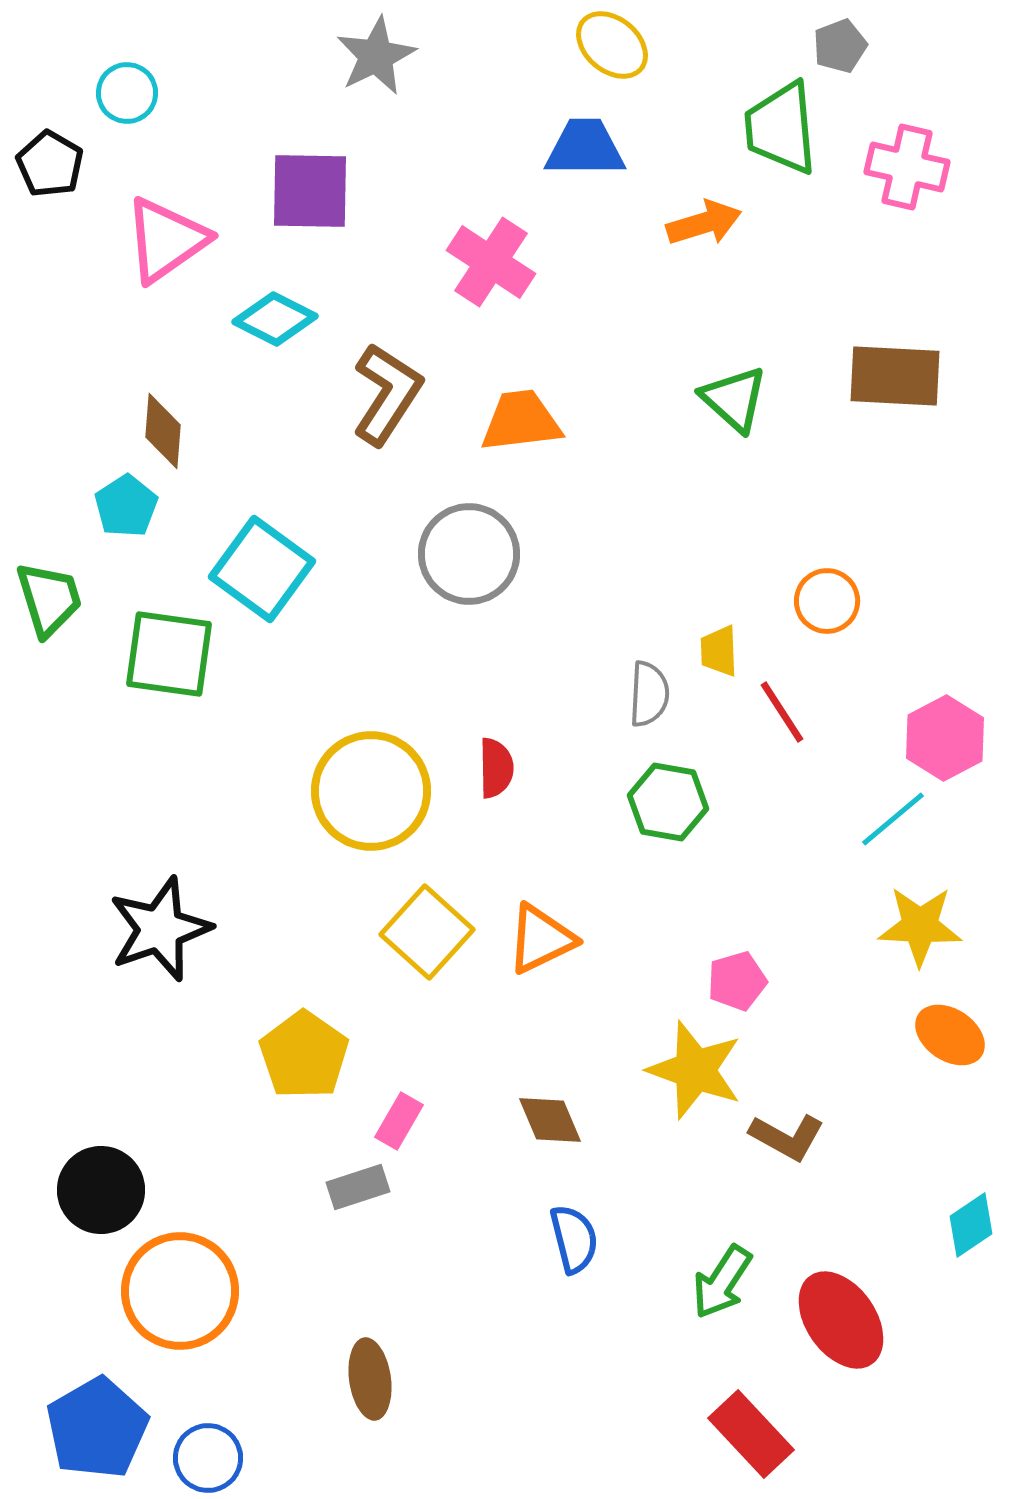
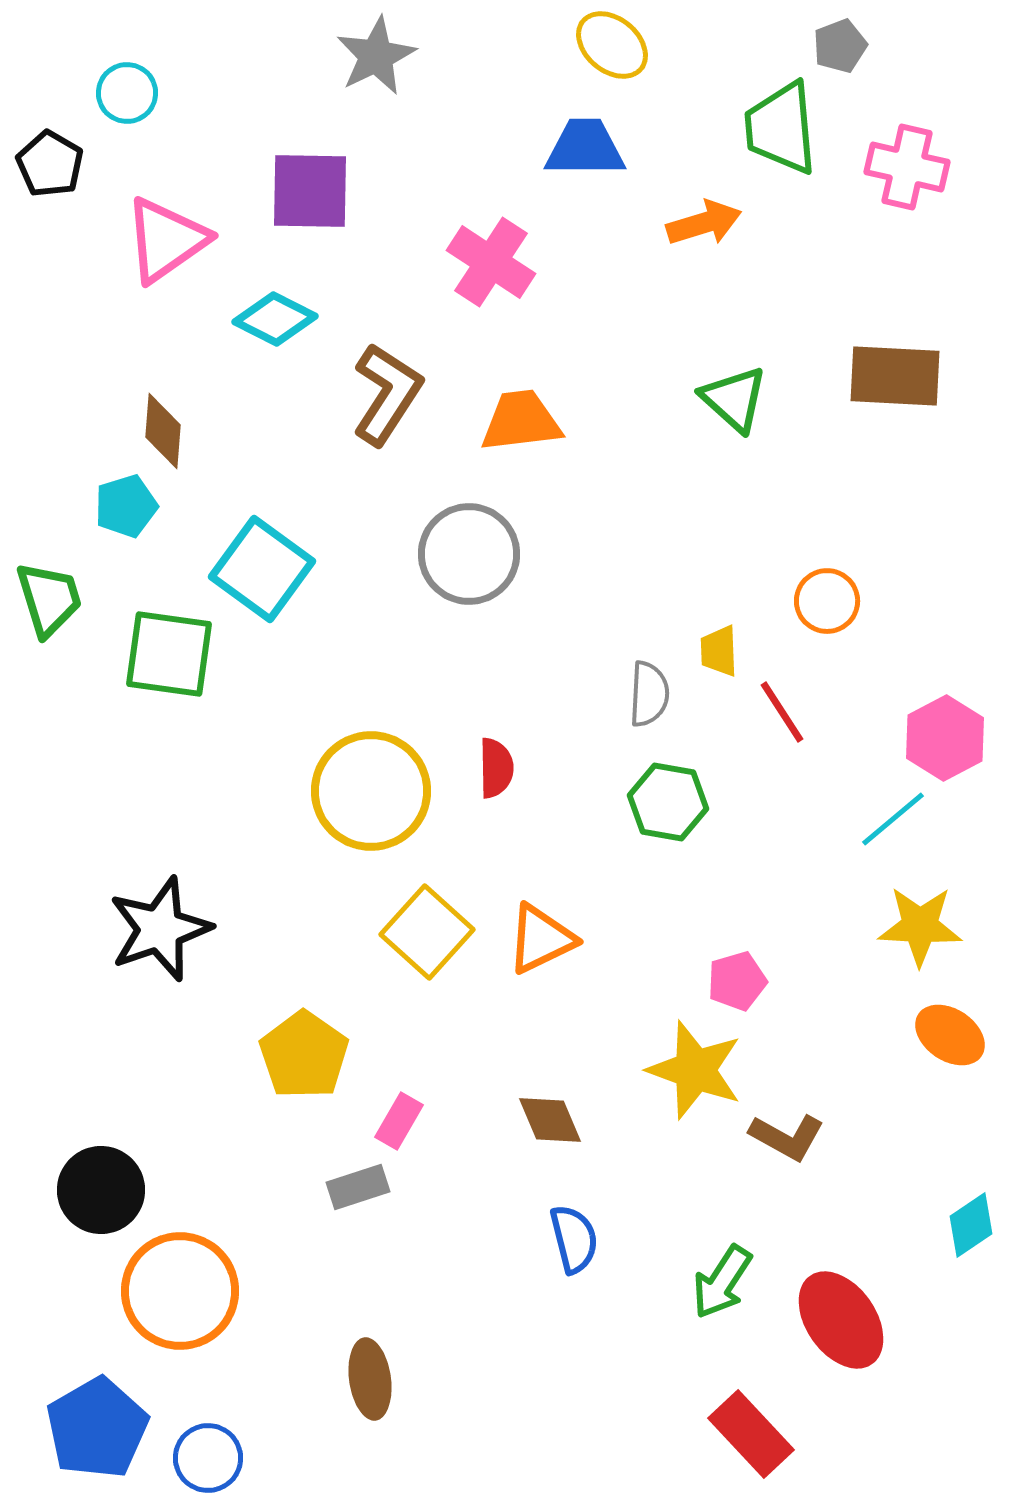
cyan pentagon at (126, 506): rotated 16 degrees clockwise
